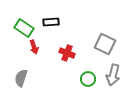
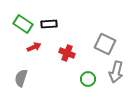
black rectangle: moved 2 px left, 2 px down
green rectangle: moved 1 px left, 4 px up
red arrow: rotated 96 degrees counterclockwise
gray arrow: moved 3 px right, 3 px up
